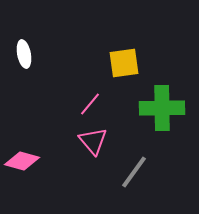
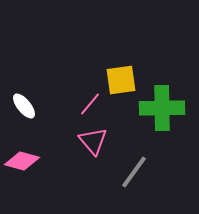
white ellipse: moved 52 px down; rotated 28 degrees counterclockwise
yellow square: moved 3 px left, 17 px down
